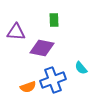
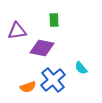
purple triangle: moved 1 px right, 1 px up; rotated 12 degrees counterclockwise
blue cross: rotated 20 degrees counterclockwise
